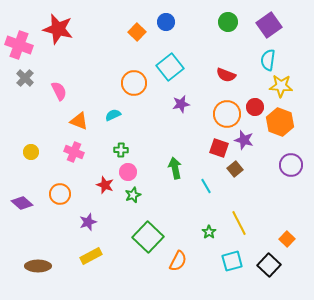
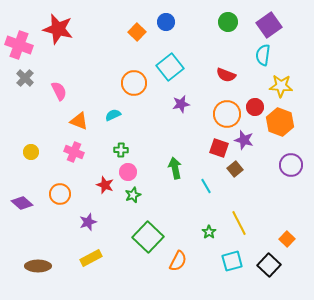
cyan semicircle at (268, 60): moved 5 px left, 5 px up
yellow rectangle at (91, 256): moved 2 px down
